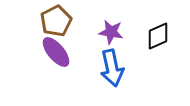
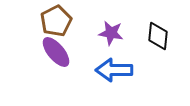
purple star: moved 1 px down
black diamond: rotated 60 degrees counterclockwise
blue arrow: moved 2 px right, 2 px down; rotated 102 degrees clockwise
